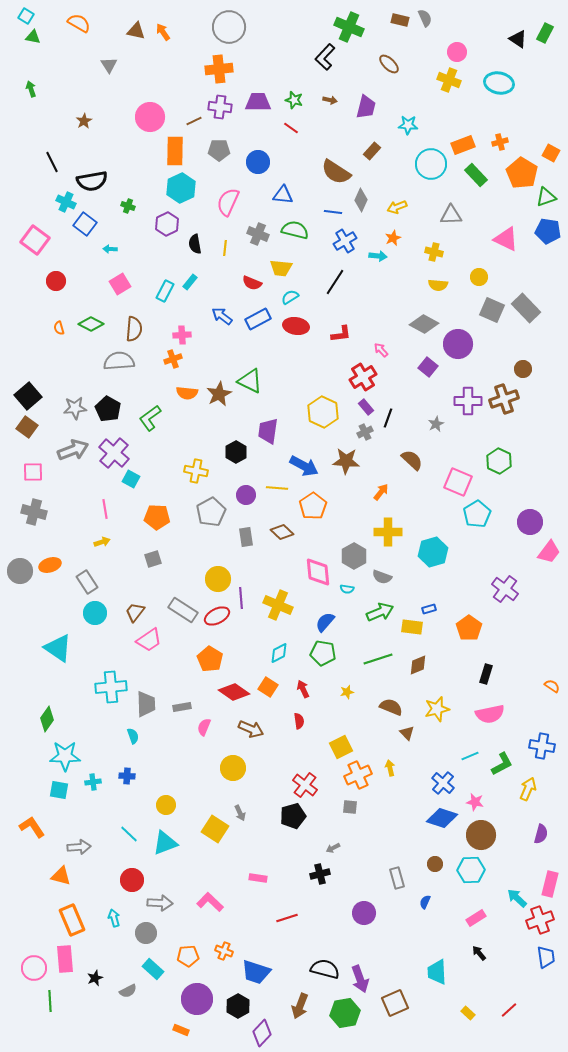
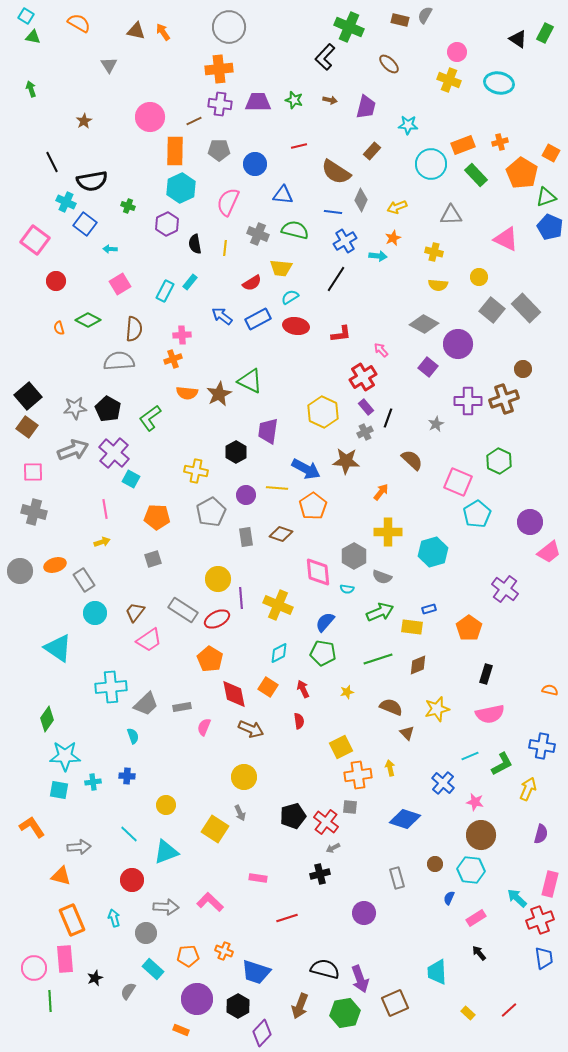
gray semicircle at (425, 18): moved 3 px up; rotated 126 degrees counterclockwise
purple cross at (220, 107): moved 3 px up
red line at (291, 128): moved 8 px right, 18 px down; rotated 49 degrees counterclockwise
blue circle at (258, 162): moved 3 px left, 2 px down
blue pentagon at (548, 231): moved 2 px right, 4 px up; rotated 15 degrees clockwise
black line at (335, 282): moved 1 px right, 3 px up
red semicircle at (252, 283): rotated 54 degrees counterclockwise
gray square at (492, 310): rotated 15 degrees clockwise
green diamond at (91, 324): moved 3 px left, 4 px up
blue arrow at (304, 466): moved 2 px right, 3 px down
brown diamond at (282, 532): moved 1 px left, 2 px down; rotated 25 degrees counterclockwise
pink trapezoid at (549, 552): rotated 15 degrees clockwise
orange ellipse at (50, 565): moved 5 px right
gray rectangle at (87, 582): moved 3 px left, 2 px up
red ellipse at (217, 616): moved 3 px down
orange semicircle at (552, 686): moved 2 px left, 4 px down; rotated 21 degrees counterclockwise
red diamond at (234, 692): moved 2 px down; rotated 44 degrees clockwise
gray trapezoid at (146, 704): rotated 48 degrees clockwise
yellow circle at (233, 768): moved 11 px right, 9 px down
orange cross at (358, 775): rotated 16 degrees clockwise
red cross at (305, 785): moved 21 px right, 37 px down
blue diamond at (442, 818): moved 37 px left, 1 px down
cyan triangle at (165, 843): moved 1 px right, 9 px down
cyan hexagon at (471, 870): rotated 8 degrees clockwise
blue semicircle at (425, 902): moved 24 px right, 4 px up
gray arrow at (160, 903): moved 6 px right, 4 px down
blue trapezoid at (546, 957): moved 2 px left, 1 px down
gray semicircle at (128, 991): rotated 150 degrees clockwise
